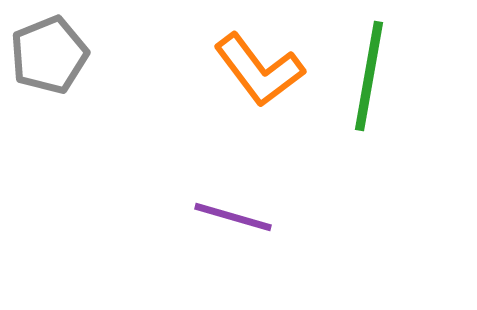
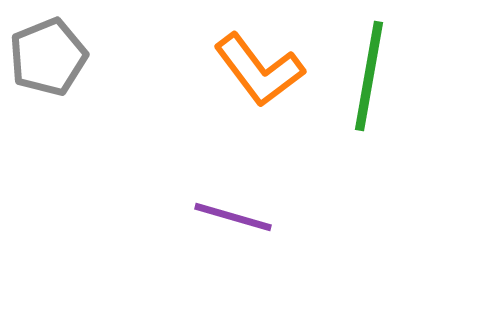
gray pentagon: moved 1 px left, 2 px down
